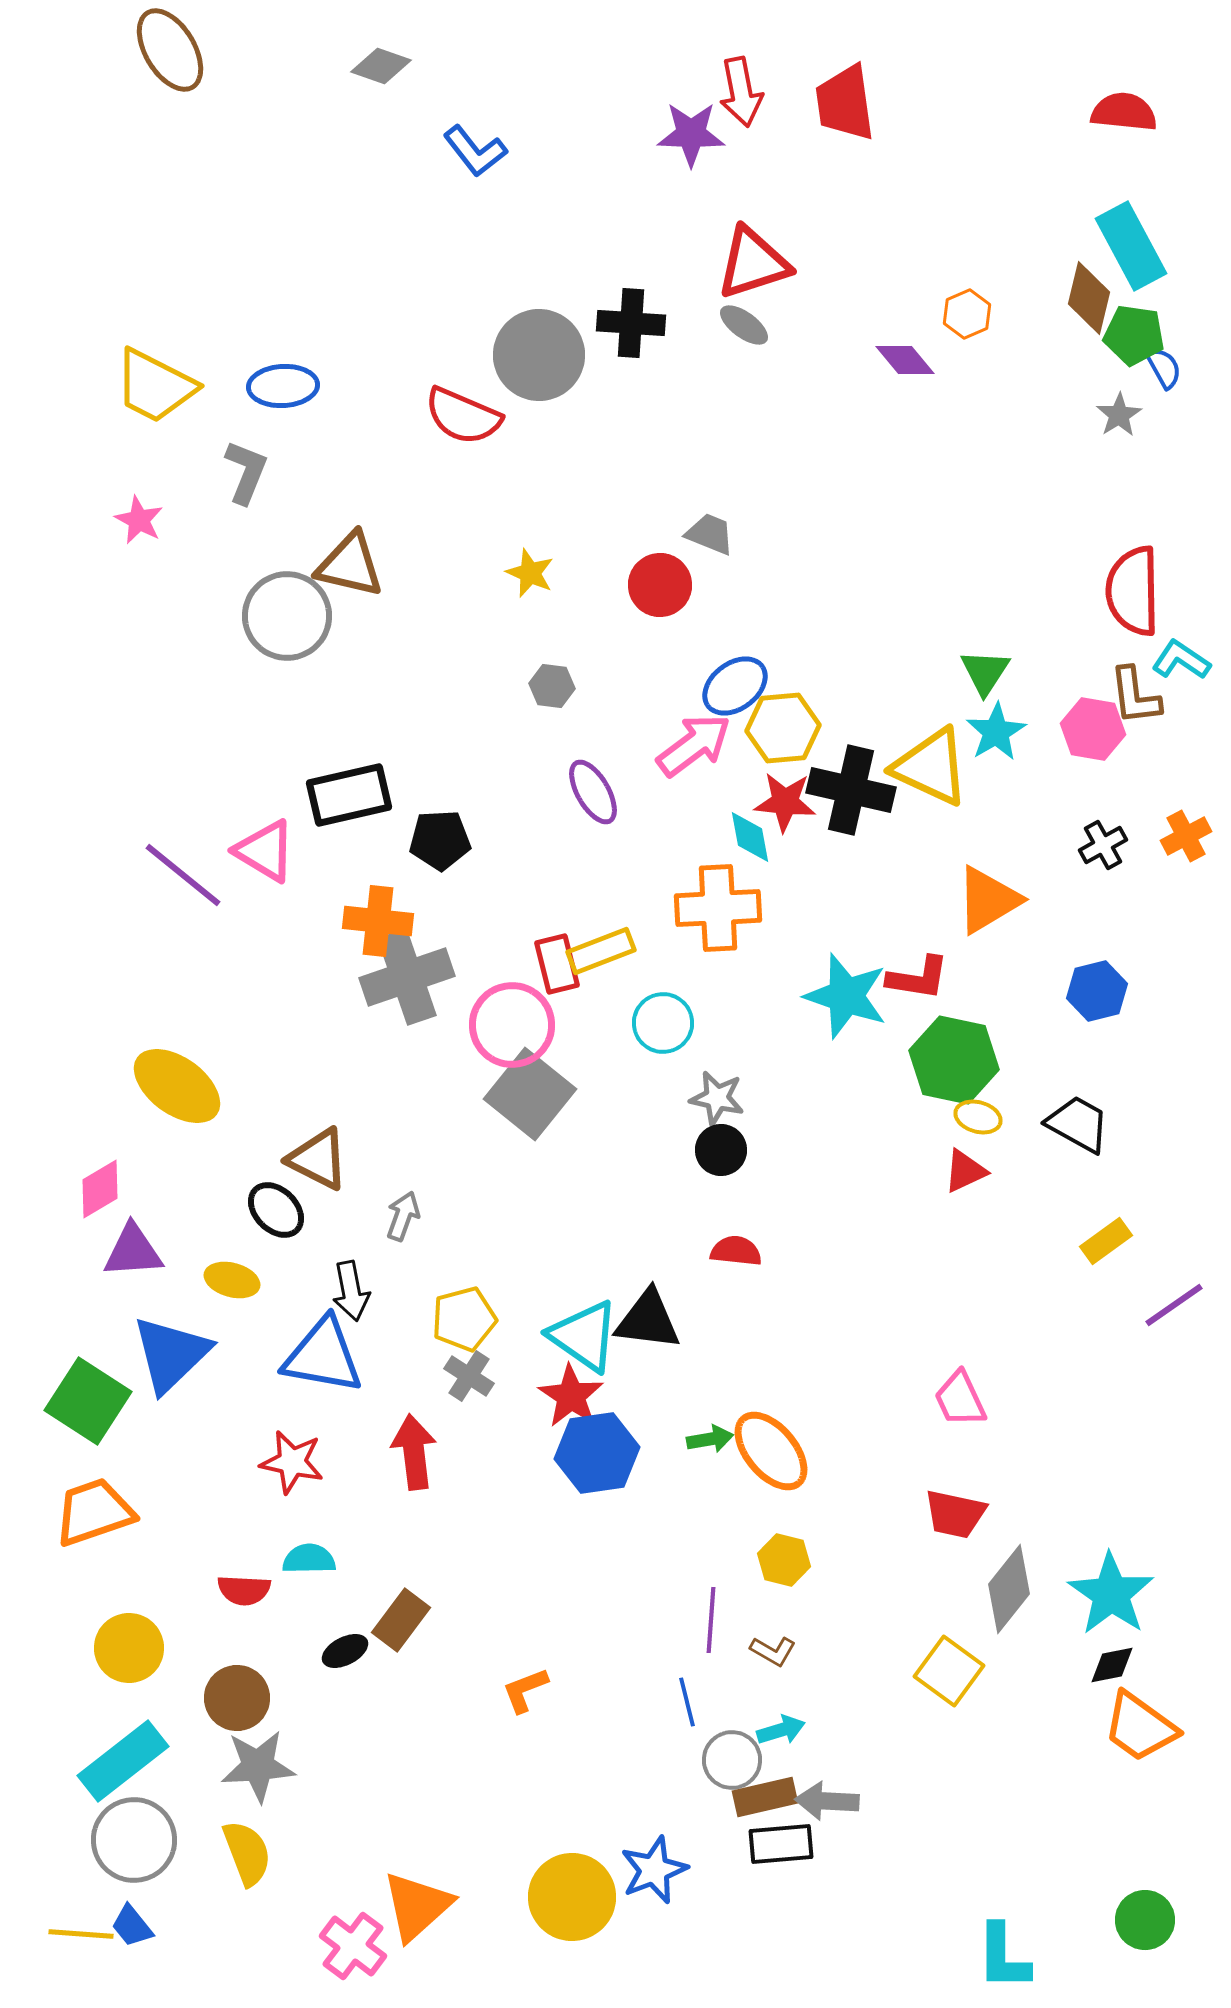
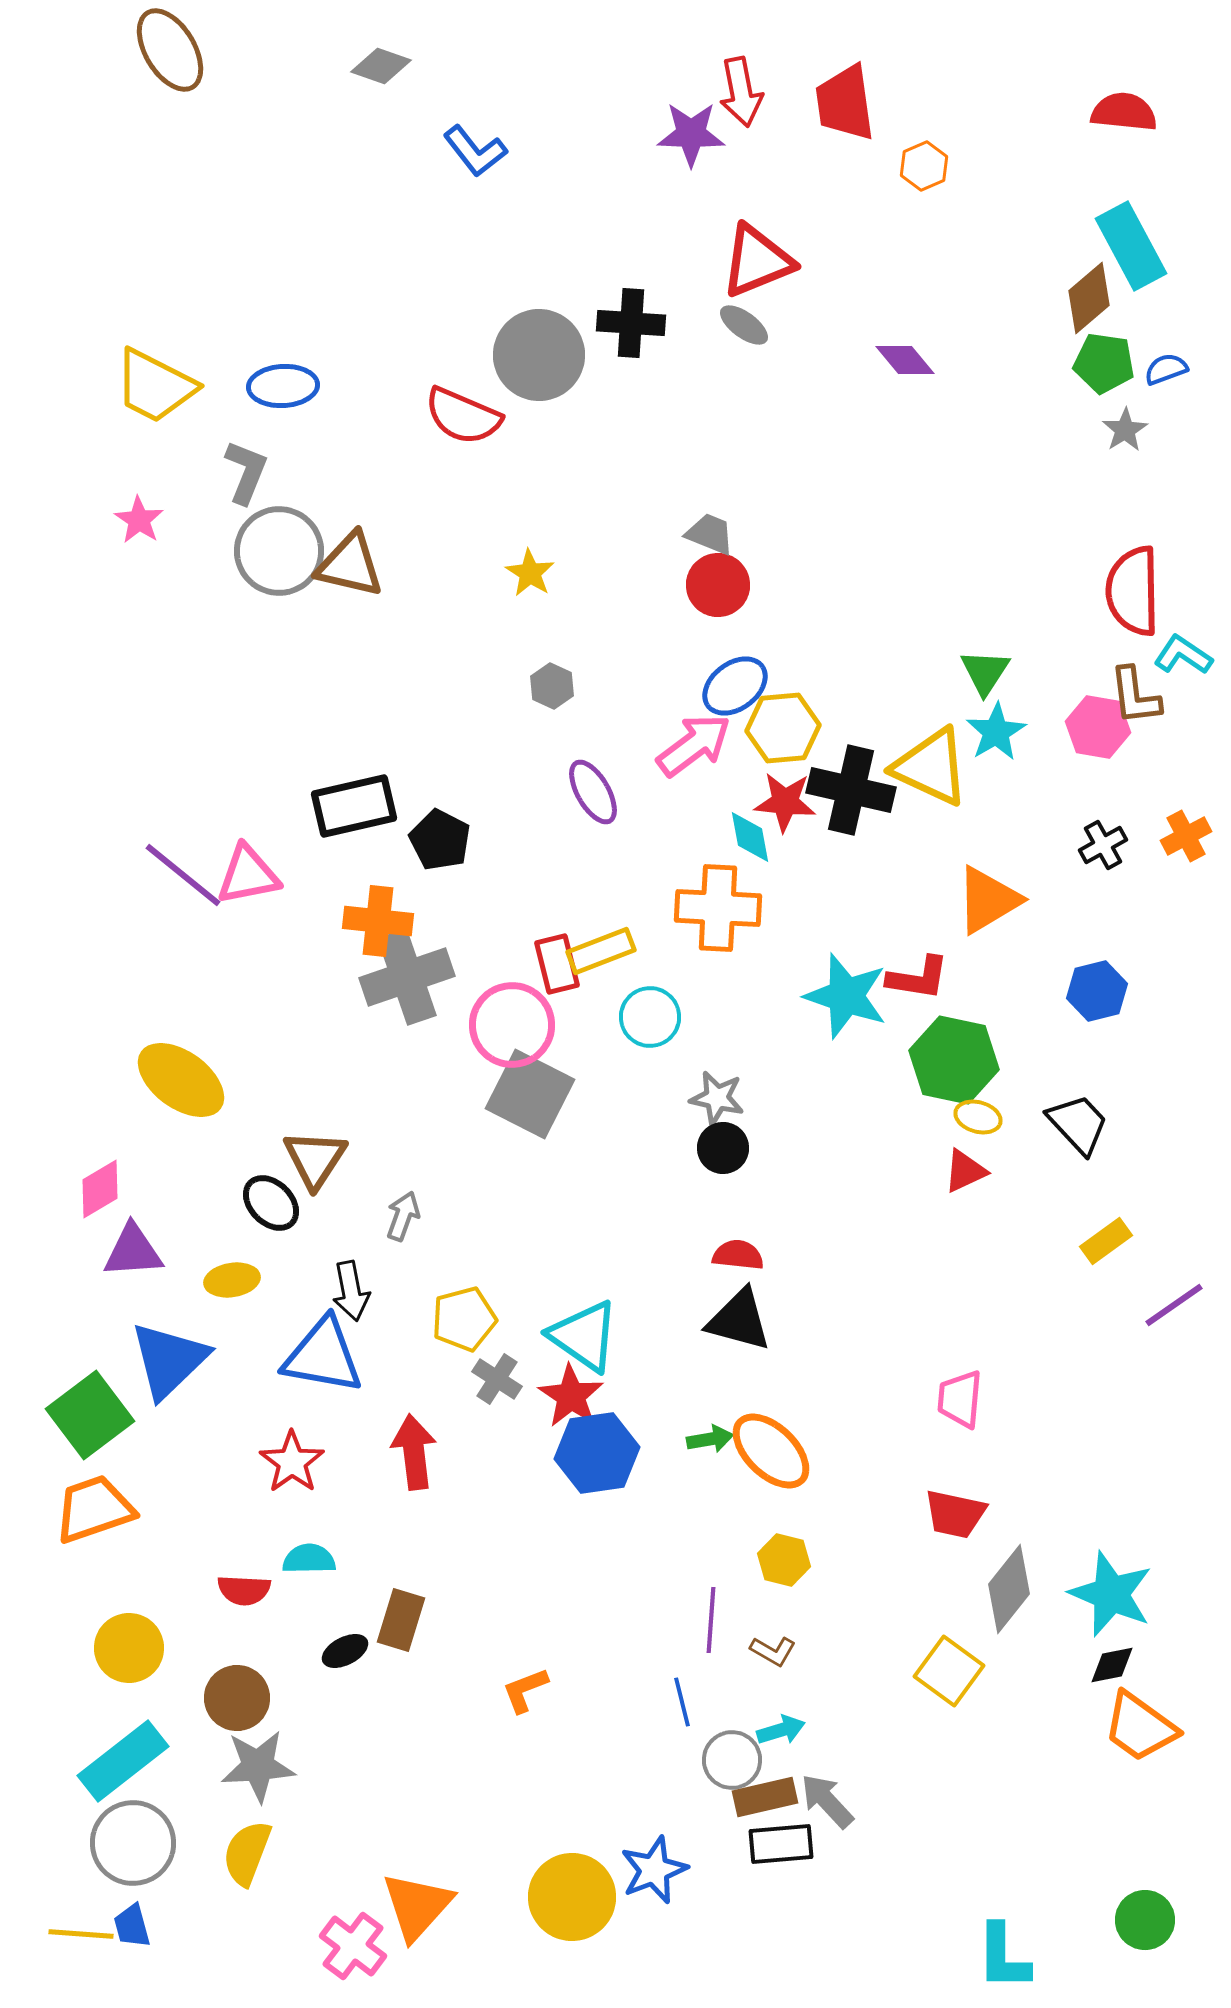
red triangle at (753, 263): moved 4 px right, 2 px up; rotated 4 degrees counterclockwise
brown diamond at (1089, 298): rotated 36 degrees clockwise
orange hexagon at (967, 314): moved 43 px left, 148 px up
green pentagon at (1134, 335): moved 30 px left, 28 px down
blue semicircle at (1164, 368): moved 2 px right, 1 px down; rotated 81 degrees counterclockwise
gray star at (1119, 415): moved 6 px right, 15 px down
pink star at (139, 520): rotated 6 degrees clockwise
yellow star at (530, 573): rotated 9 degrees clockwise
red circle at (660, 585): moved 58 px right
gray circle at (287, 616): moved 8 px left, 65 px up
cyan L-shape at (1181, 660): moved 2 px right, 5 px up
gray hexagon at (552, 686): rotated 18 degrees clockwise
pink hexagon at (1093, 729): moved 5 px right, 2 px up
black rectangle at (349, 795): moved 5 px right, 11 px down
black pentagon at (440, 840): rotated 30 degrees clockwise
pink triangle at (265, 851): moved 17 px left, 24 px down; rotated 42 degrees counterclockwise
orange cross at (718, 908): rotated 6 degrees clockwise
cyan circle at (663, 1023): moved 13 px left, 6 px up
yellow ellipse at (177, 1086): moved 4 px right, 6 px up
gray square at (530, 1094): rotated 12 degrees counterclockwise
black trapezoid at (1078, 1124): rotated 18 degrees clockwise
black circle at (721, 1150): moved 2 px right, 2 px up
brown triangle at (318, 1159): moved 3 px left; rotated 36 degrees clockwise
black ellipse at (276, 1210): moved 5 px left, 7 px up
red semicircle at (736, 1251): moved 2 px right, 4 px down
yellow ellipse at (232, 1280): rotated 24 degrees counterclockwise
black triangle at (648, 1320): moved 91 px right; rotated 8 degrees clockwise
blue triangle at (171, 1354): moved 2 px left, 6 px down
gray cross at (469, 1376): moved 28 px right, 3 px down
pink trapezoid at (960, 1399): rotated 30 degrees clockwise
green square at (88, 1401): moved 2 px right, 14 px down; rotated 20 degrees clockwise
orange ellipse at (771, 1451): rotated 6 degrees counterclockwise
red star at (292, 1462): rotated 24 degrees clockwise
orange trapezoid at (94, 1512): moved 3 px up
cyan star at (1111, 1594): rotated 12 degrees counterclockwise
brown rectangle at (401, 1620): rotated 20 degrees counterclockwise
blue line at (687, 1702): moved 5 px left
gray arrow at (827, 1801): rotated 44 degrees clockwise
gray circle at (134, 1840): moved 1 px left, 3 px down
yellow semicircle at (247, 1853): rotated 138 degrees counterclockwise
orange triangle at (417, 1906): rotated 6 degrees counterclockwise
blue trapezoid at (132, 1926): rotated 24 degrees clockwise
